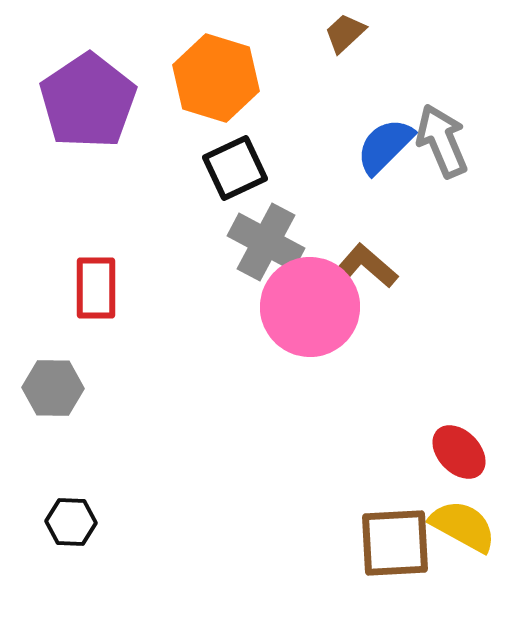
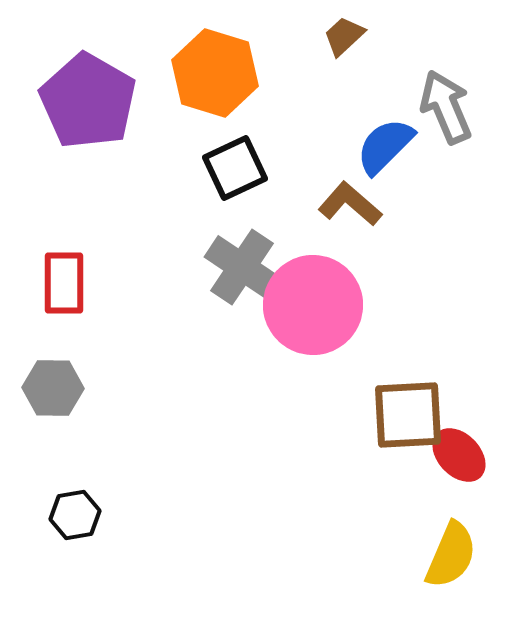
brown trapezoid: moved 1 px left, 3 px down
orange hexagon: moved 1 px left, 5 px up
purple pentagon: rotated 8 degrees counterclockwise
gray arrow: moved 4 px right, 34 px up
gray cross: moved 24 px left, 25 px down; rotated 6 degrees clockwise
brown L-shape: moved 16 px left, 62 px up
red rectangle: moved 32 px left, 5 px up
pink circle: moved 3 px right, 2 px up
red ellipse: moved 3 px down
black hexagon: moved 4 px right, 7 px up; rotated 12 degrees counterclockwise
yellow semicircle: moved 12 px left, 29 px down; rotated 84 degrees clockwise
brown square: moved 13 px right, 128 px up
